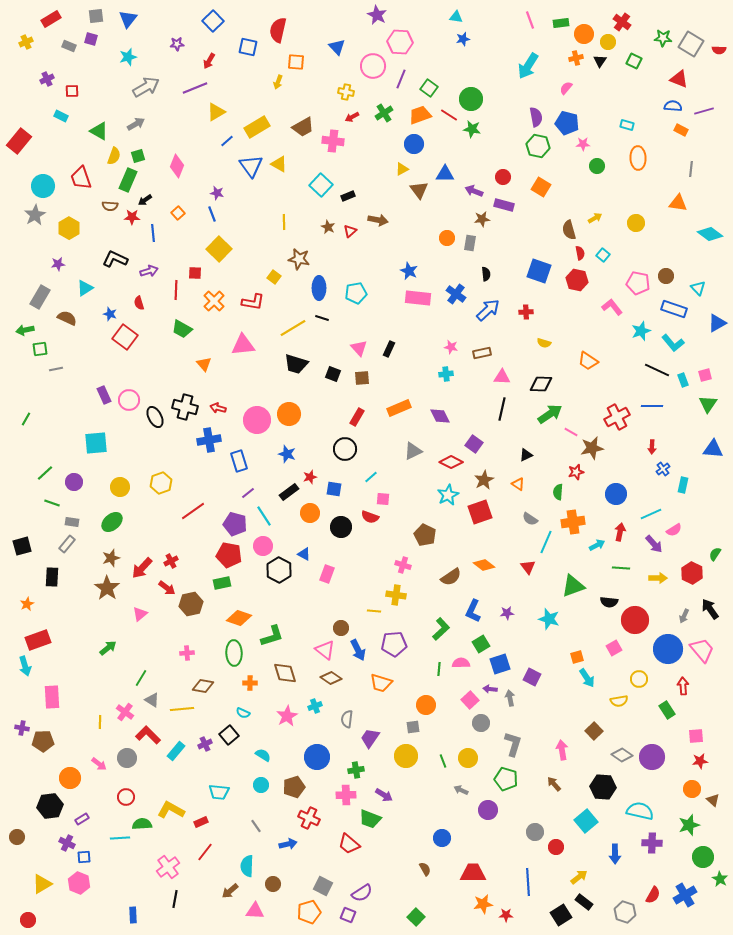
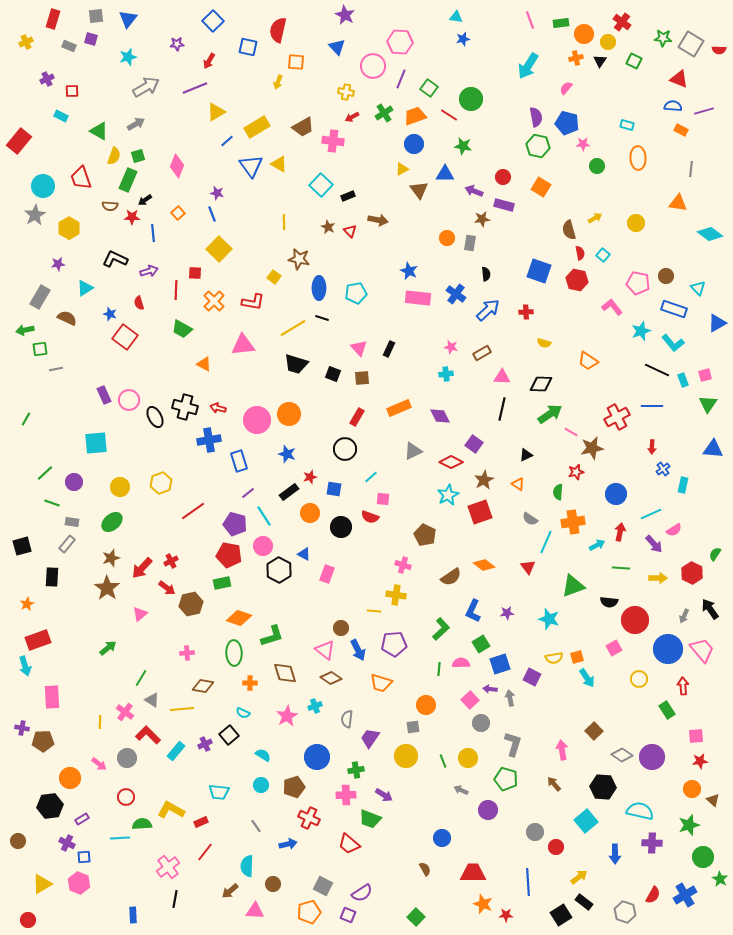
purple star at (377, 15): moved 32 px left
red rectangle at (51, 19): moved 2 px right; rotated 42 degrees counterclockwise
orange trapezoid at (420, 115): moved 5 px left, 1 px down
green star at (472, 129): moved 9 px left, 17 px down
red triangle at (350, 231): rotated 32 degrees counterclockwise
brown rectangle at (482, 353): rotated 18 degrees counterclockwise
orange triangle at (204, 364): rotated 21 degrees counterclockwise
yellow semicircle at (619, 701): moved 65 px left, 43 px up
brown circle at (17, 837): moved 1 px right, 4 px down
orange star at (483, 904): rotated 30 degrees clockwise
